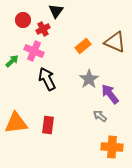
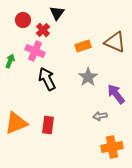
black triangle: moved 1 px right, 2 px down
red cross: moved 1 px down; rotated 16 degrees counterclockwise
orange rectangle: rotated 21 degrees clockwise
pink cross: moved 1 px right
green arrow: moved 2 px left; rotated 24 degrees counterclockwise
gray star: moved 1 px left, 2 px up
purple arrow: moved 6 px right
gray arrow: rotated 48 degrees counterclockwise
orange triangle: rotated 15 degrees counterclockwise
orange cross: rotated 15 degrees counterclockwise
